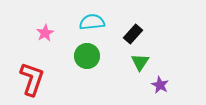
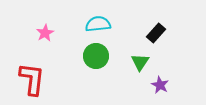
cyan semicircle: moved 6 px right, 2 px down
black rectangle: moved 23 px right, 1 px up
green circle: moved 9 px right
red L-shape: rotated 12 degrees counterclockwise
